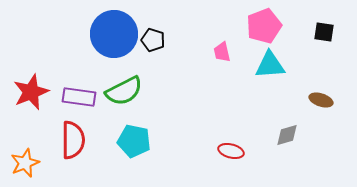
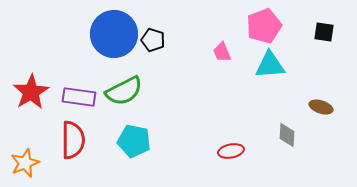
pink trapezoid: rotated 10 degrees counterclockwise
red star: rotated 9 degrees counterclockwise
brown ellipse: moved 7 px down
gray diamond: rotated 70 degrees counterclockwise
red ellipse: rotated 25 degrees counterclockwise
